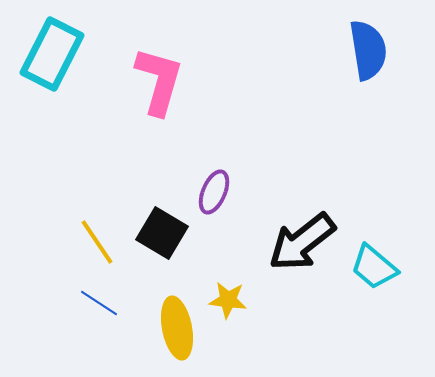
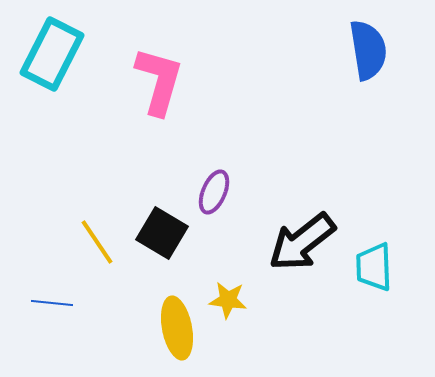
cyan trapezoid: rotated 48 degrees clockwise
blue line: moved 47 px left; rotated 27 degrees counterclockwise
